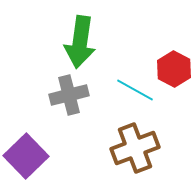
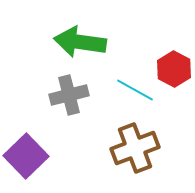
green arrow: rotated 90 degrees clockwise
